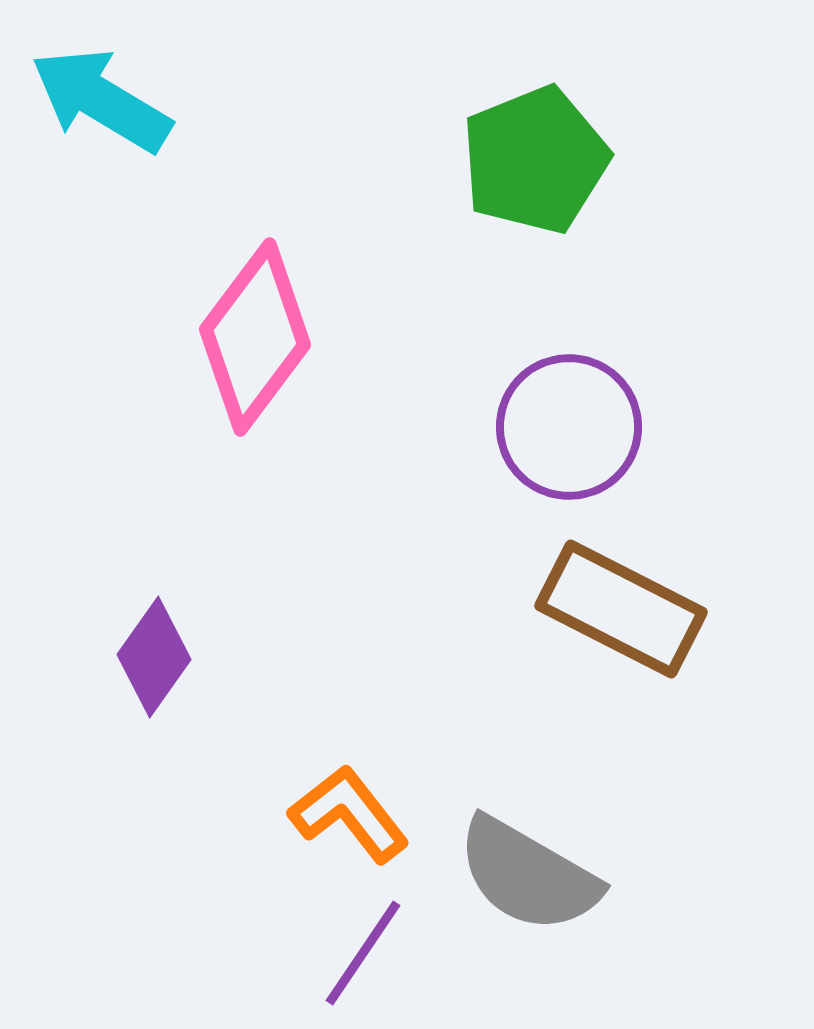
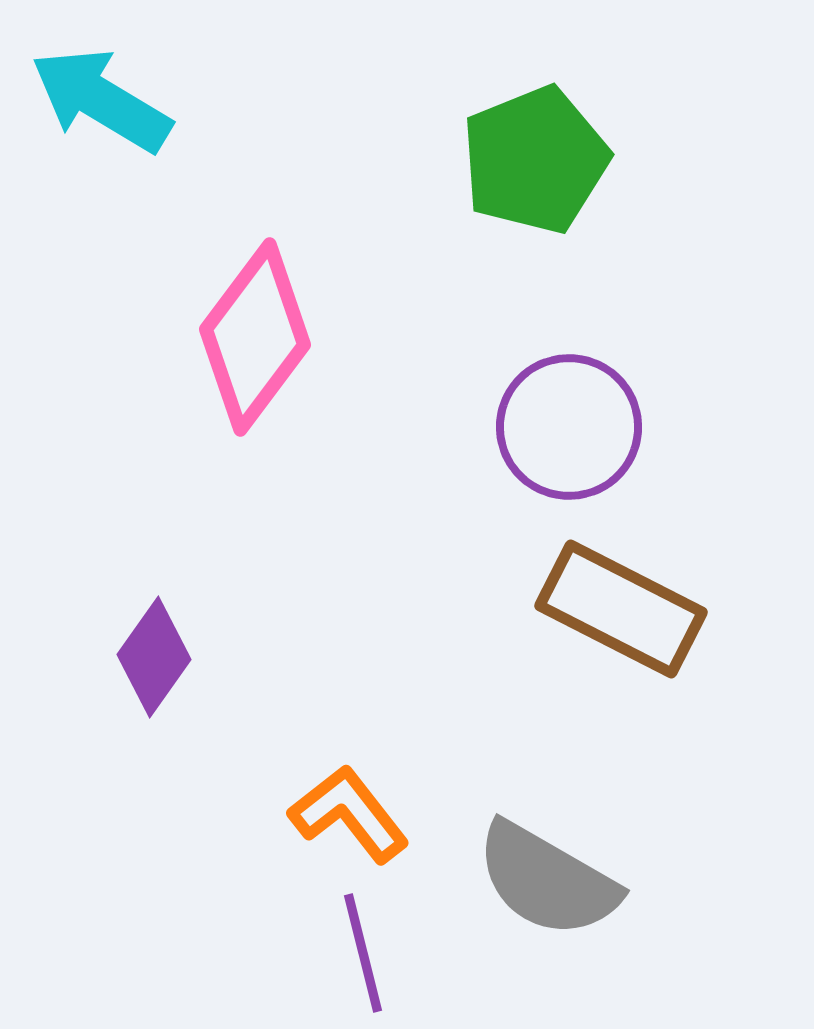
gray semicircle: moved 19 px right, 5 px down
purple line: rotated 48 degrees counterclockwise
